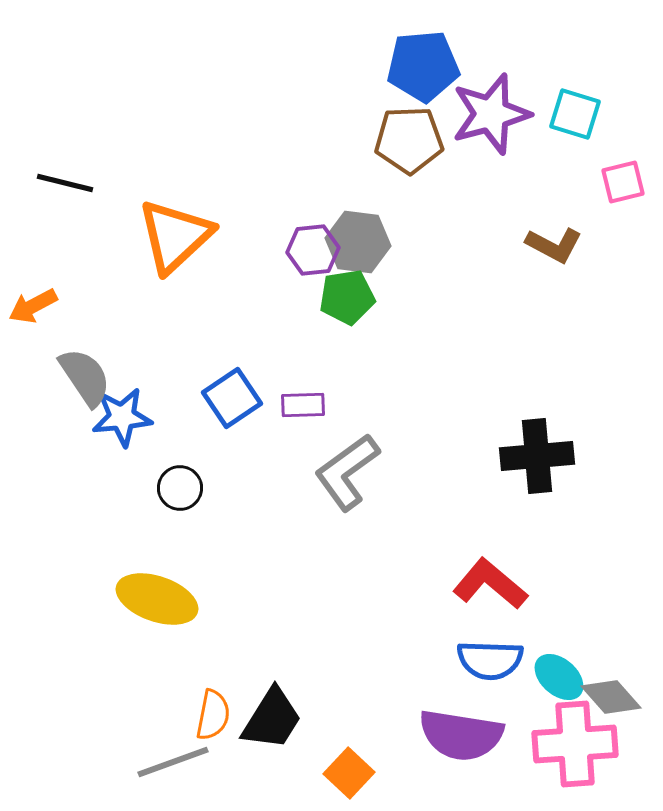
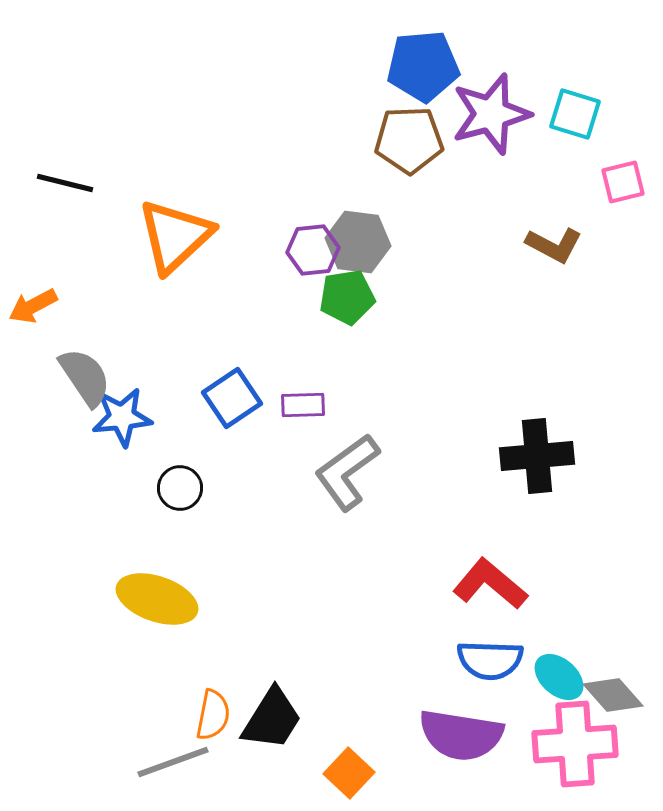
gray diamond: moved 2 px right, 2 px up
